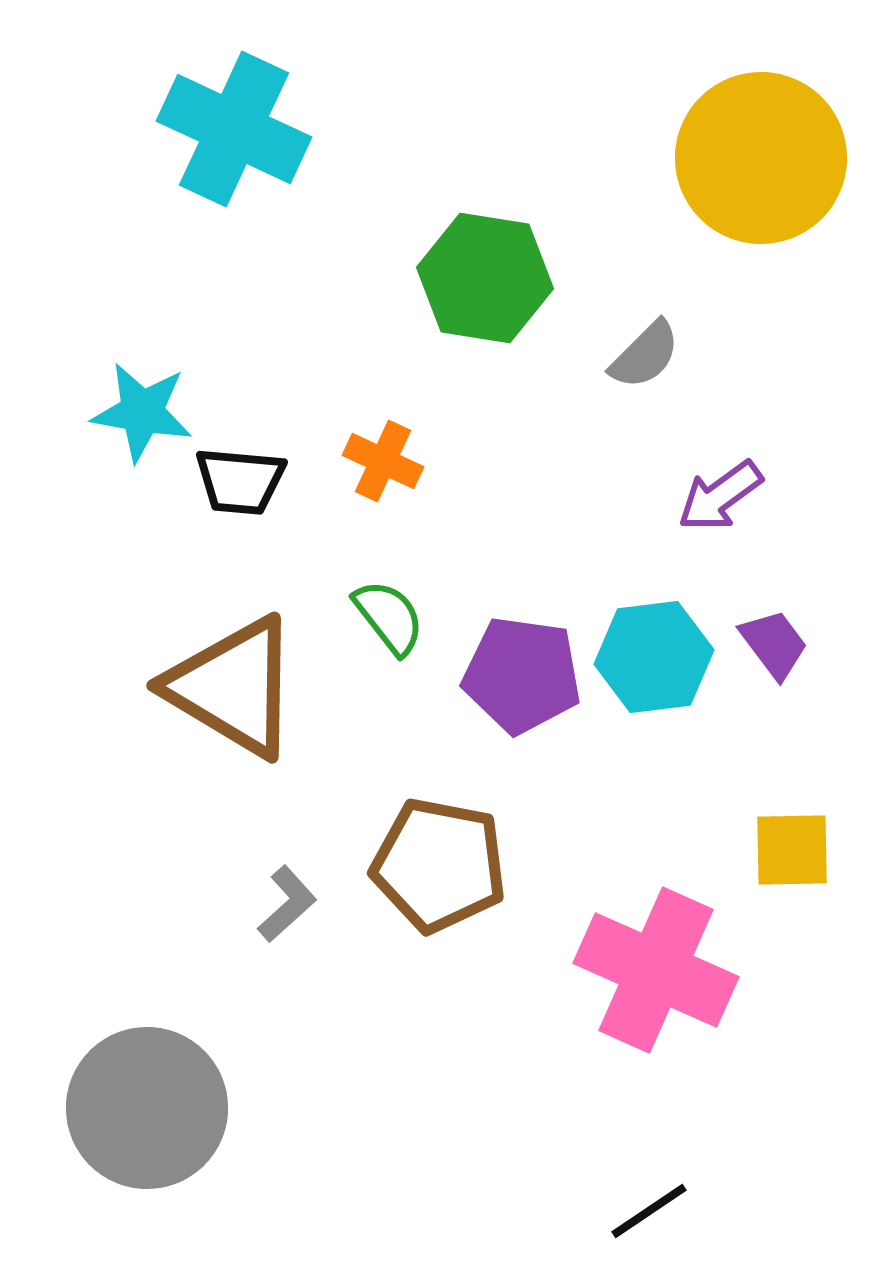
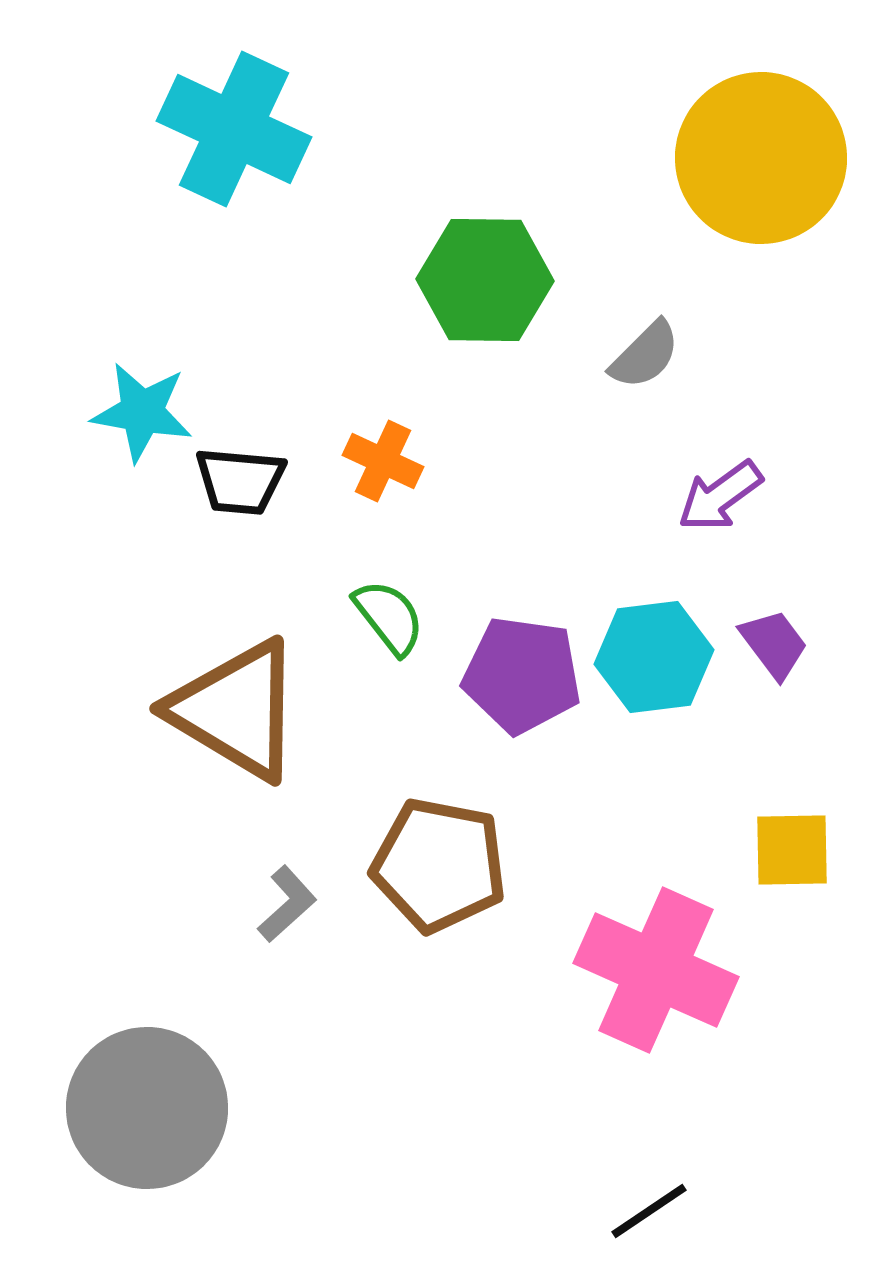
green hexagon: moved 2 px down; rotated 8 degrees counterclockwise
brown triangle: moved 3 px right, 23 px down
